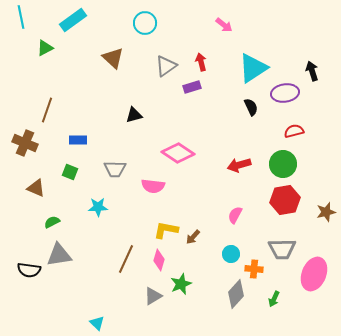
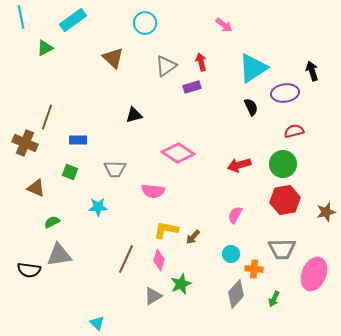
brown line at (47, 110): moved 7 px down
pink semicircle at (153, 186): moved 5 px down
